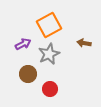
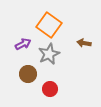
orange square: rotated 25 degrees counterclockwise
